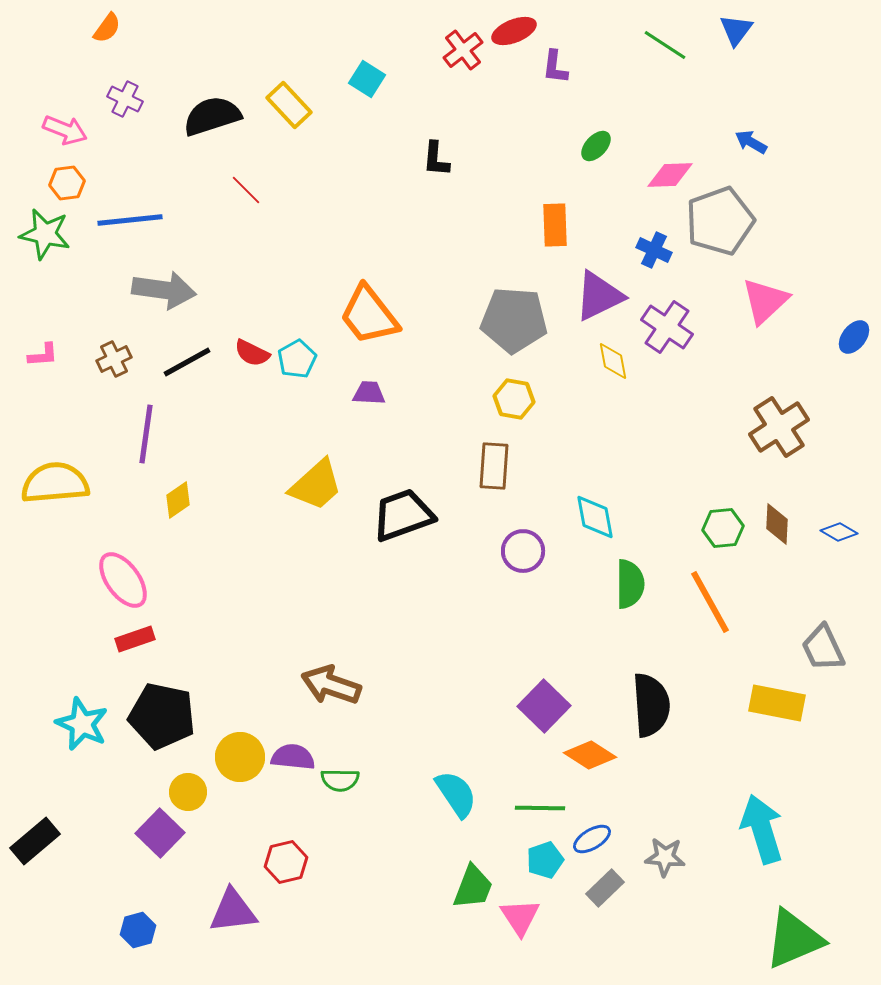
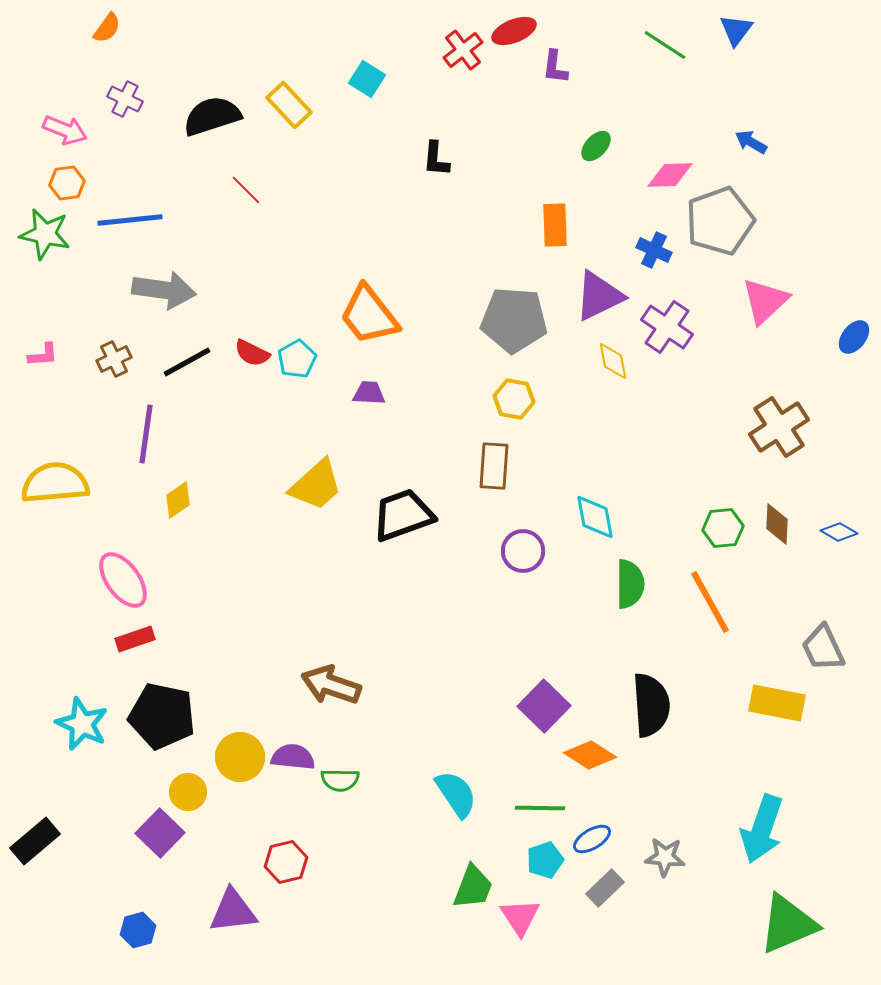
cyan arrow at (762, 829): rotated 144 degrees counterclockwise
green triangle at (794, 939): moved 6 px left, 15 px up
